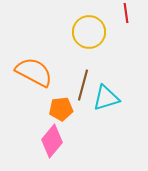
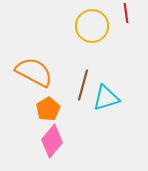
yellow circle: moved 3 px right, 6 px up
orange pentagon: moved 13 px left; rotated 25 degrees counterclockwise
